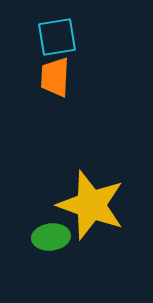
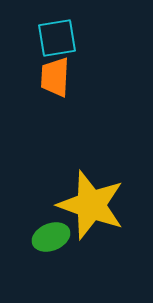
cyan square: moved 1 px down
green ellipse: rotated 15 degrees counterclockwise
